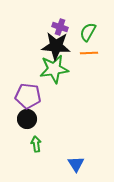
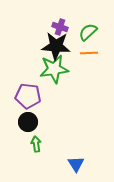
green semicircle: rotated 18 degrees clockwise
black circle: moved 1 px right, 3 px down
